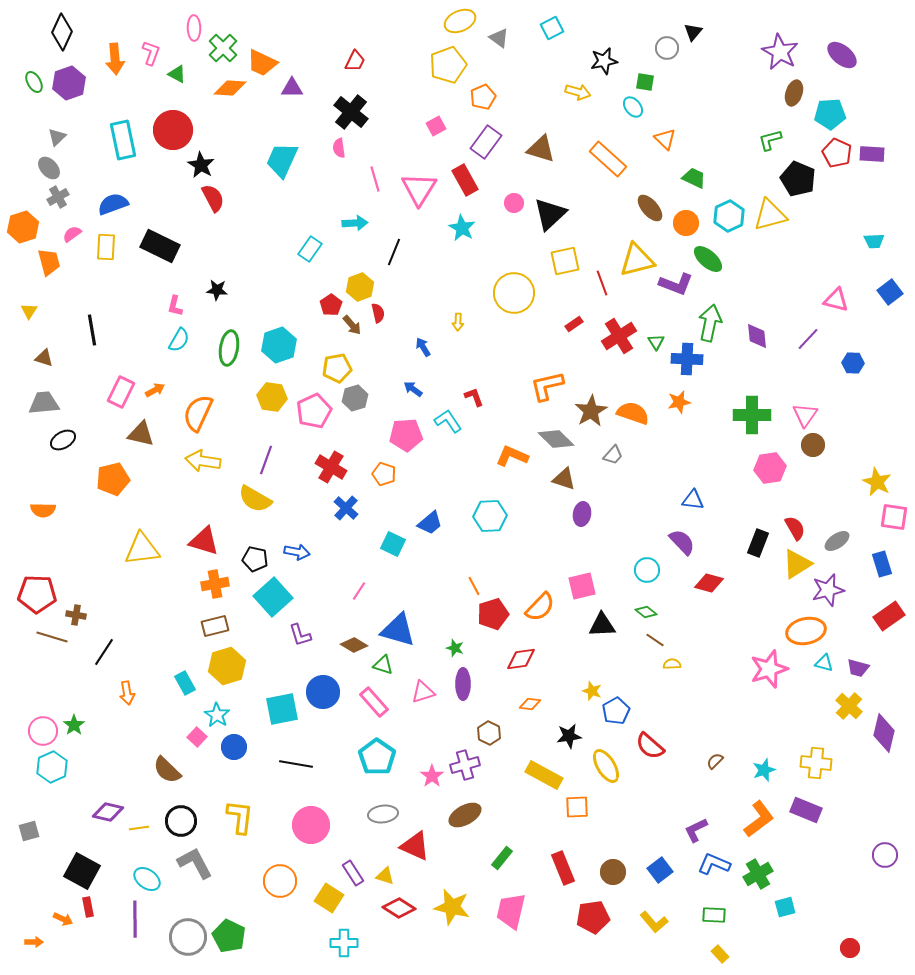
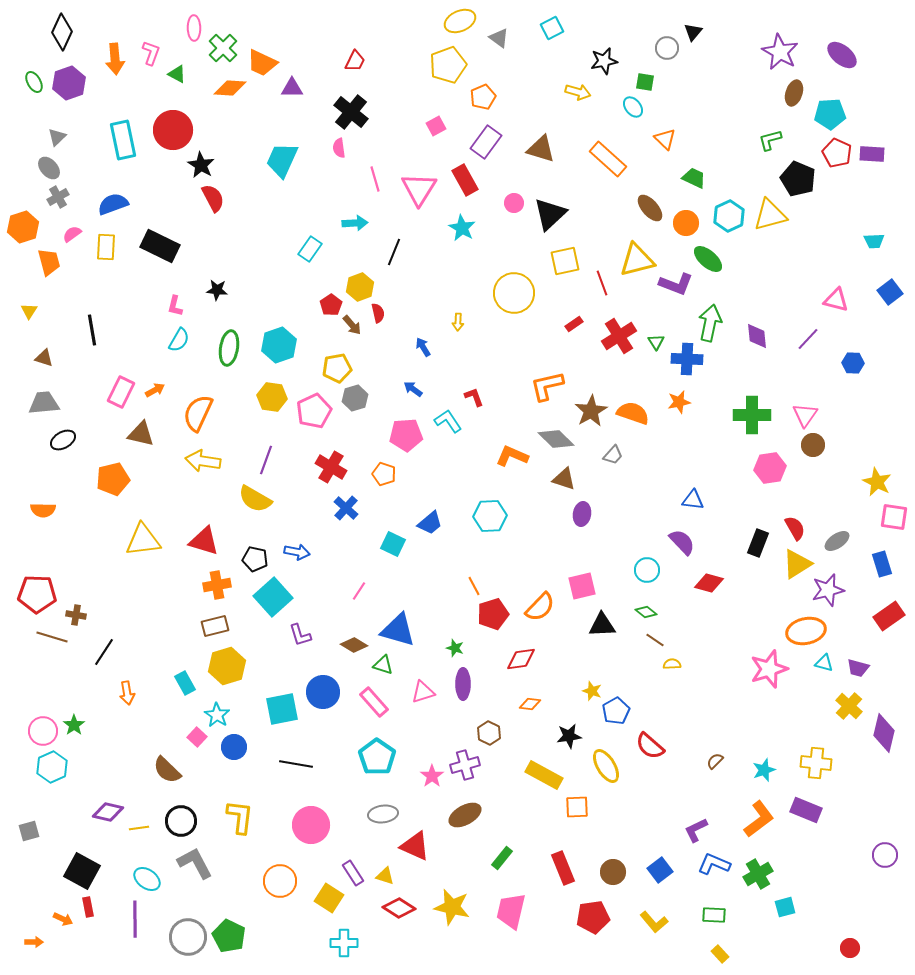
yellow triangle at (142, 549): moved 1 px right, 9 px up
orange cross at (215, 584): moved 2 px right, 1 px down
